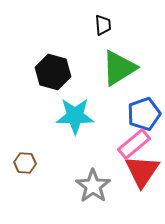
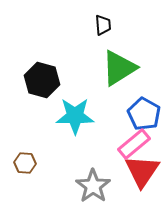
black hexagon: moved 11 px left, 8 px down
blue pentagon: rotated 24 degrees counterclockwise
